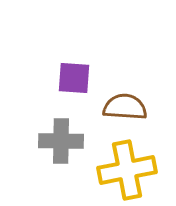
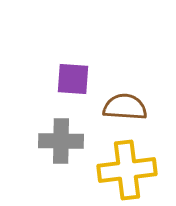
purple square: moved 1 px left, 1 px down
yellow cross: rotated 4 degrees clockwise
